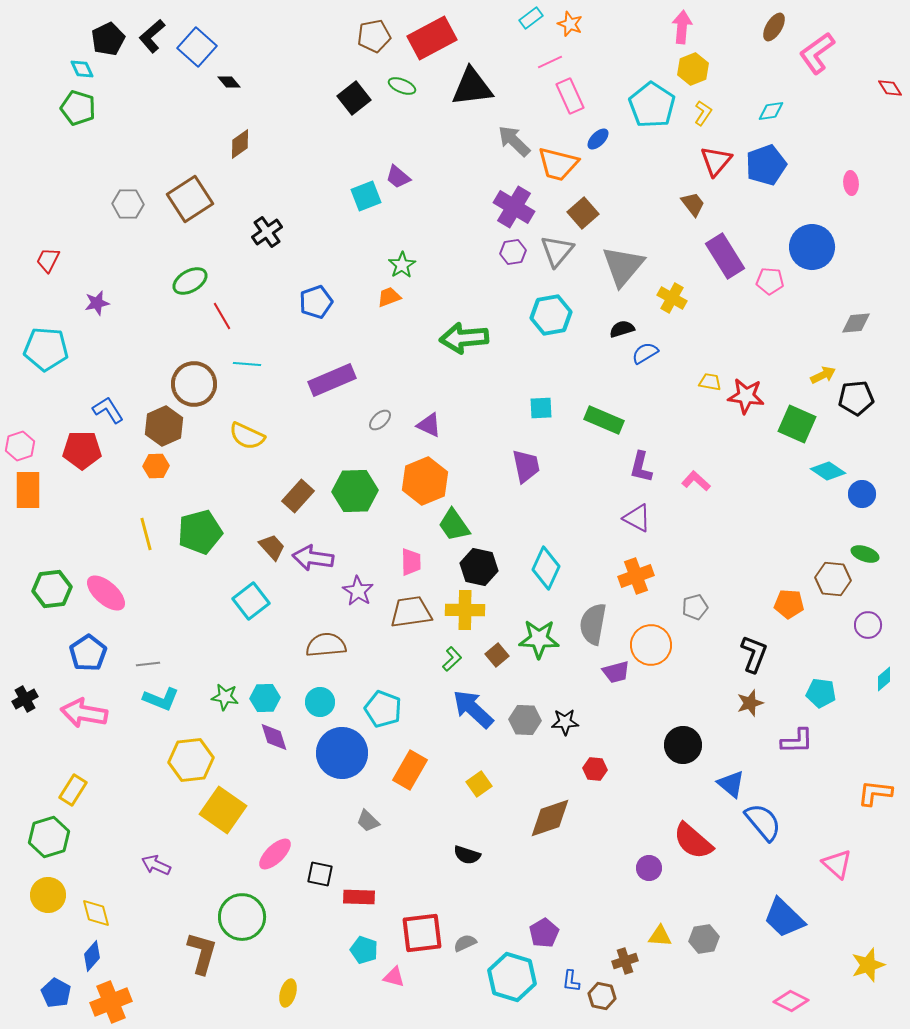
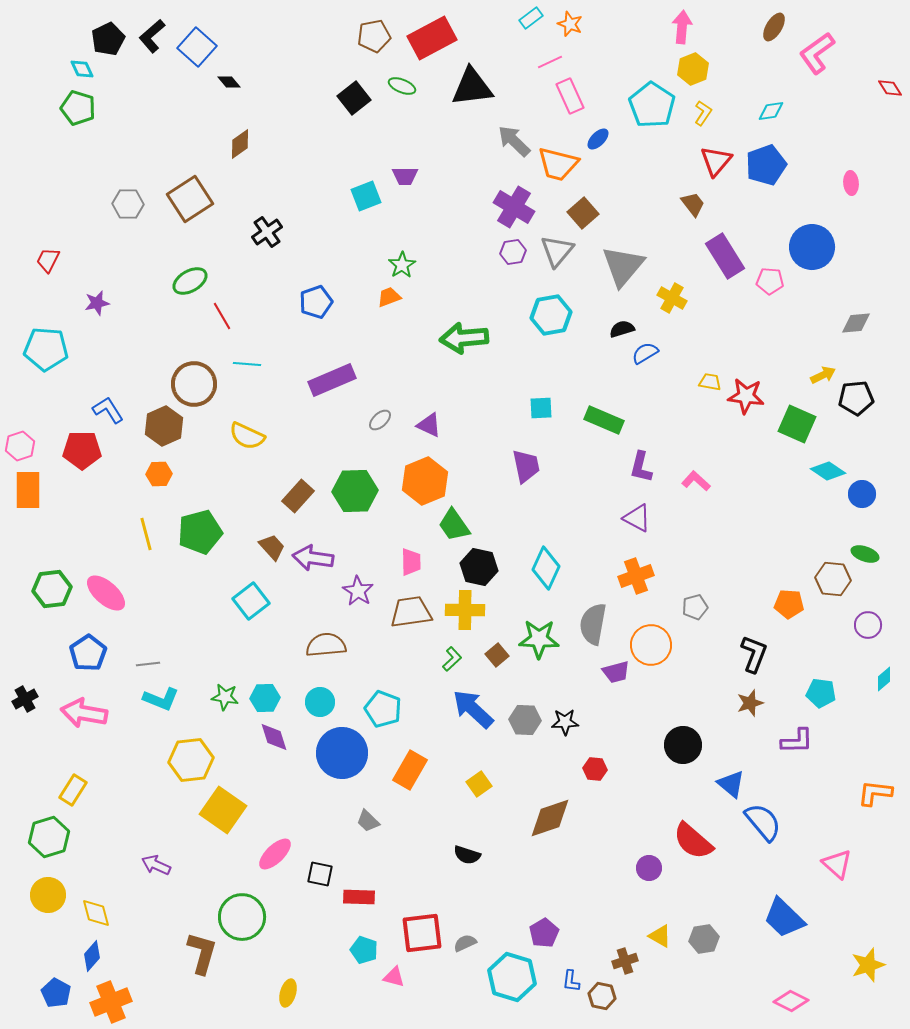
purple trapezoid at (398, 177): moved 7 px right, 1 px up; rotated 40 degrees counterclockwise
orange hexagon at (156, 466): moved 3 px right, 8 px down
yellow triangle at (660, 936): rotated 25 degrees clockwise
